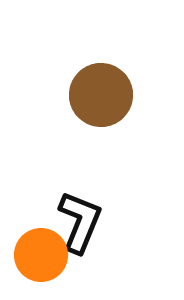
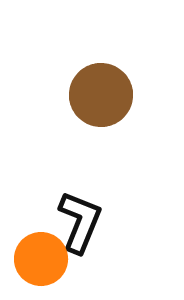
orange circle: moved 4 px down
